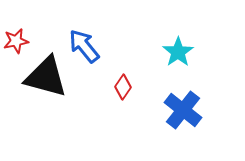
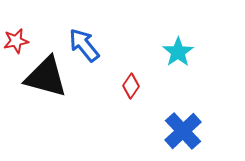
blue arrow: moved 1 px up
red diamond: moved 8 px right, 1 px up
blue cross: moved 21 px down; rotated 9 degrees clockwise
